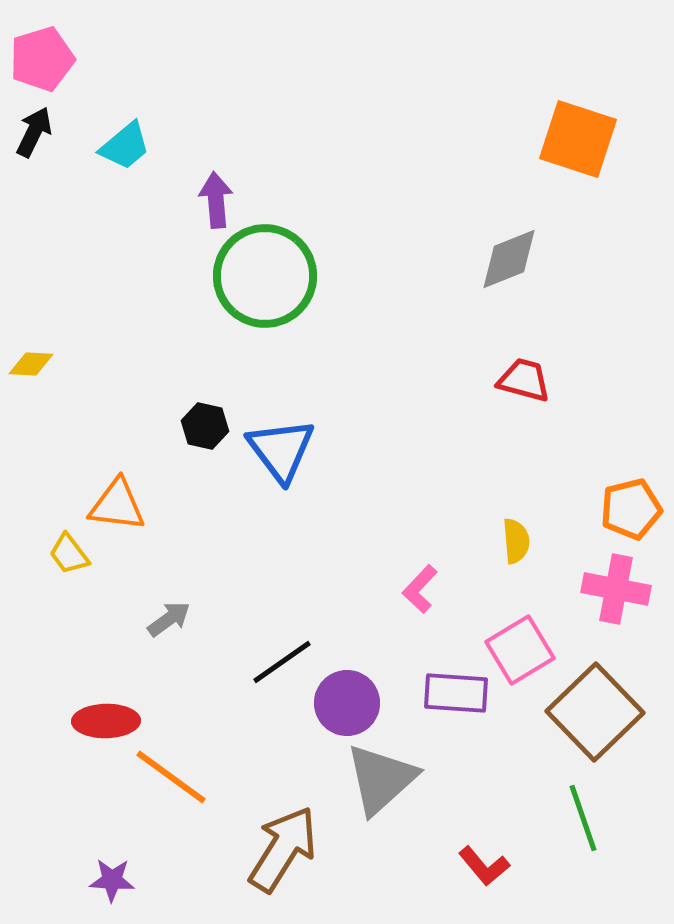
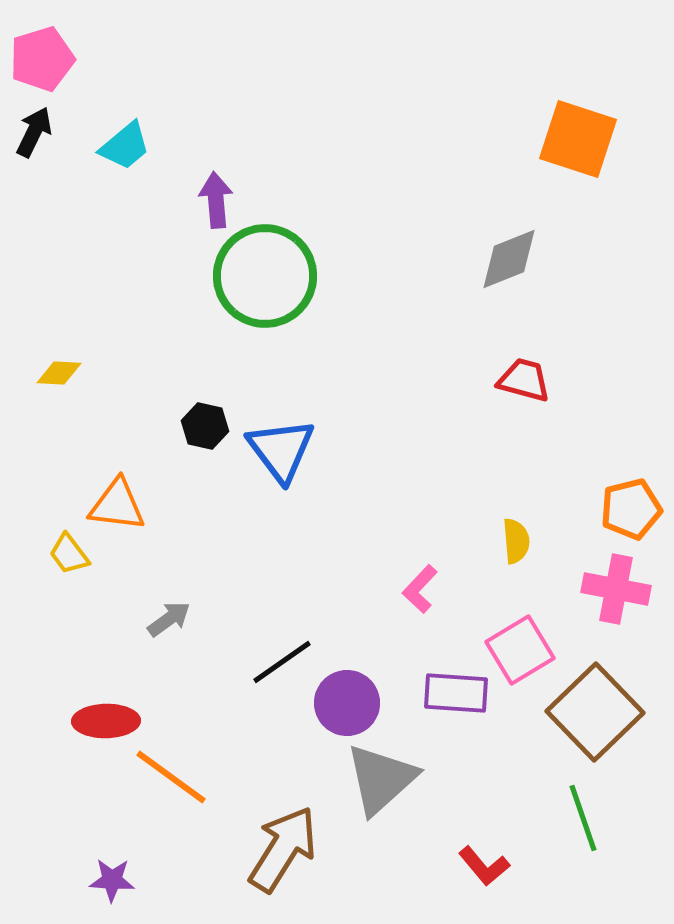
yellow diamond: moved 28 px right, 9 px down
